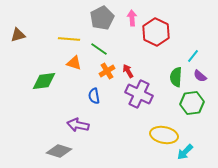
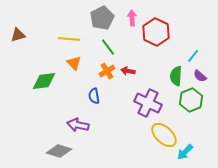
green line: moved 9 px right, 2 px up; rotated 18 degrees clockwise
orange triangle: rotated 28 degrees clockwise
red arrow: rotated 48 degrees counterclockwise
green semicircle: moved 1 px up
purple cross: moved 9 px right, 9 px down
green hexagon: moved 1 px left, 3 px up; rotated 15 degrees counterclockwise
yellow ellipse: rotated 32 degrees clockwise
